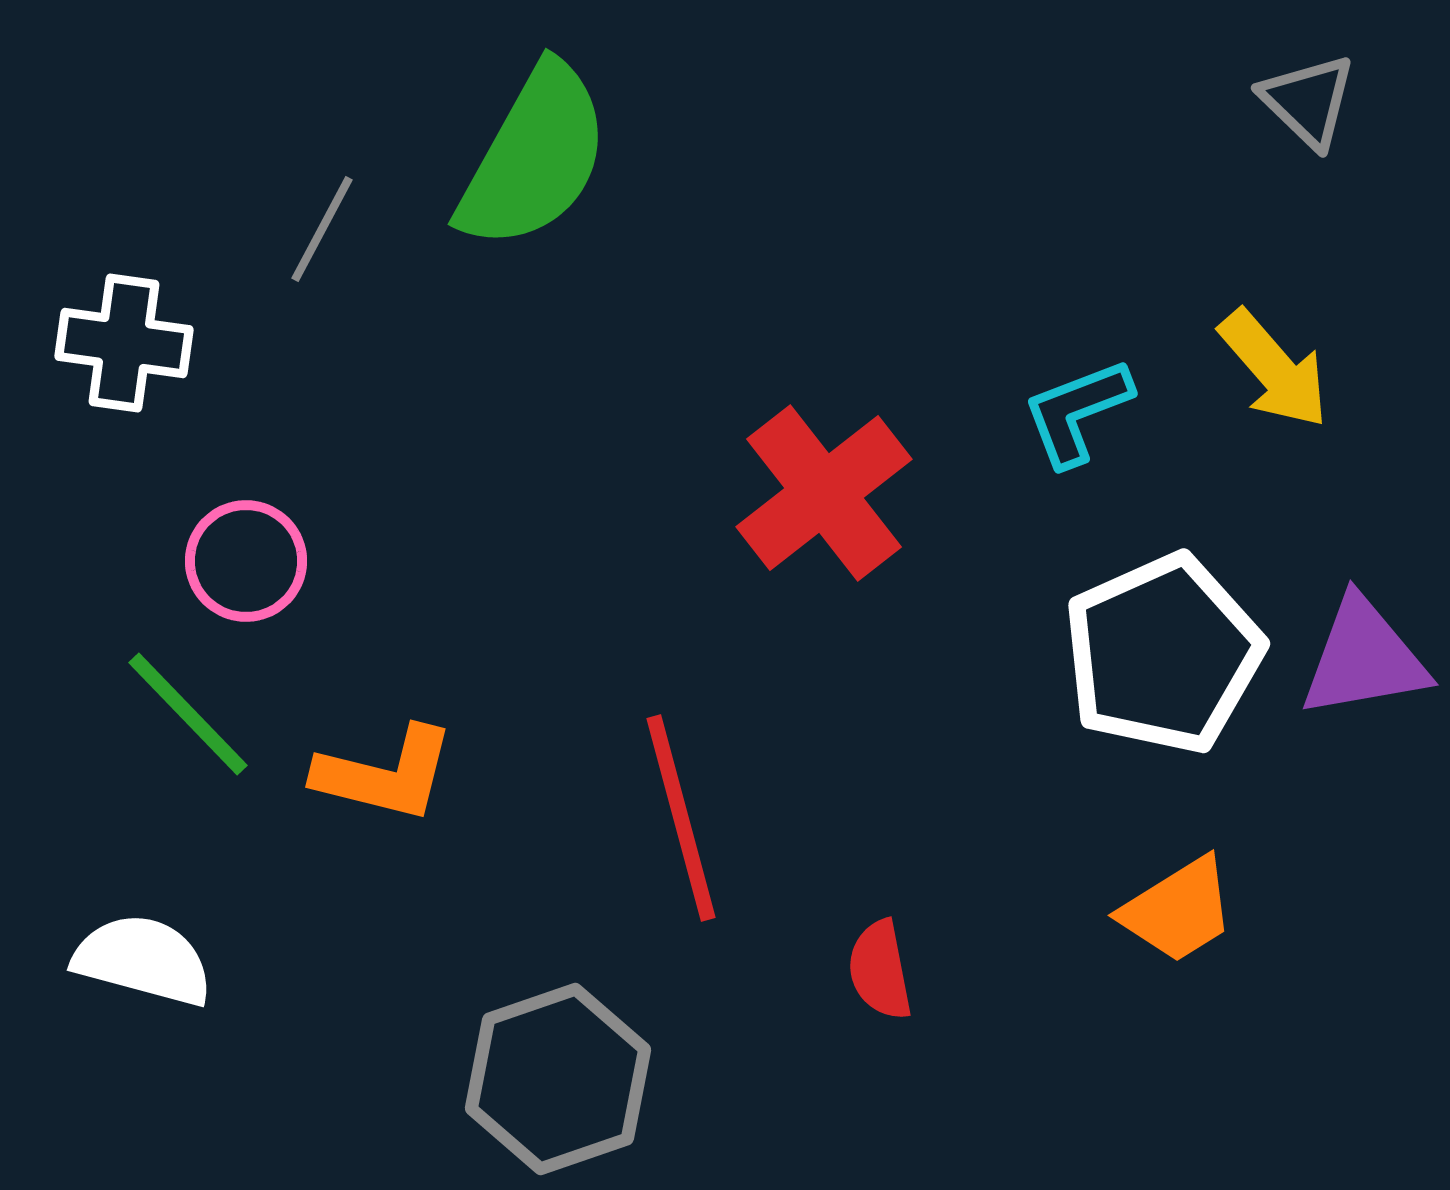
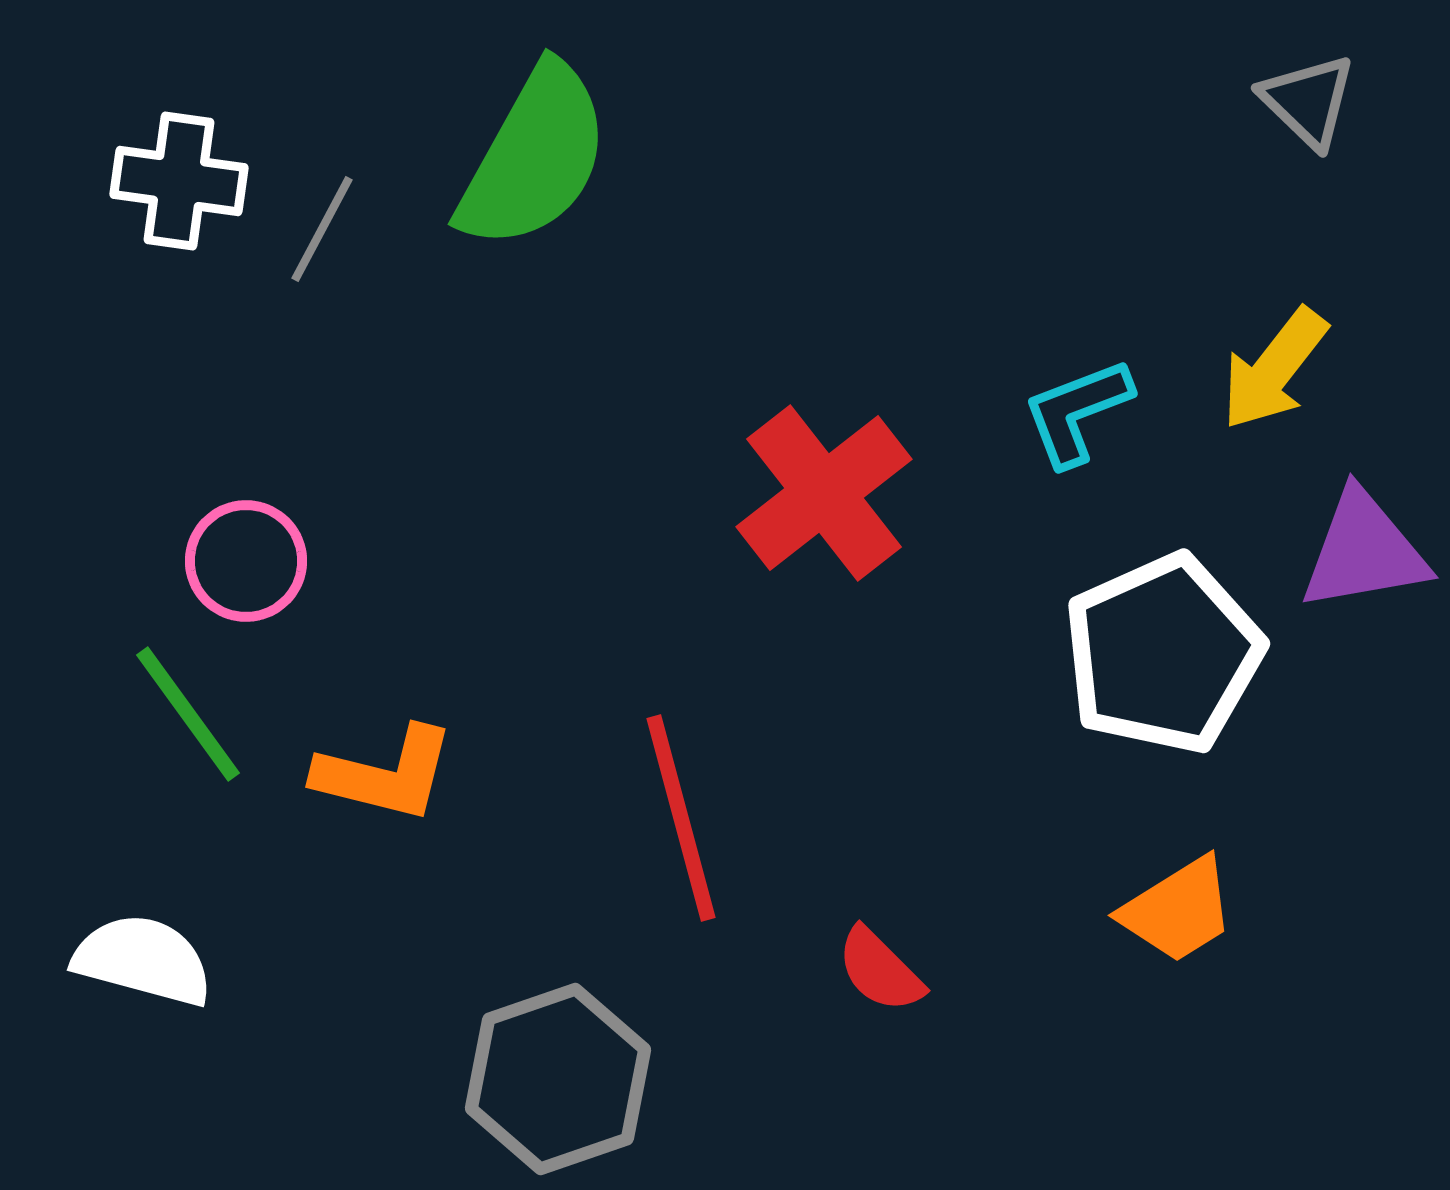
white cross: moved 55 px right, 162 px up
yellow arrow: rotated 79 degrees clockwise
purple triangle: moved 107 px up
green line: rotated 8 degrees clockwise
red semicircle: rotated 34 degrees counterclockwise
